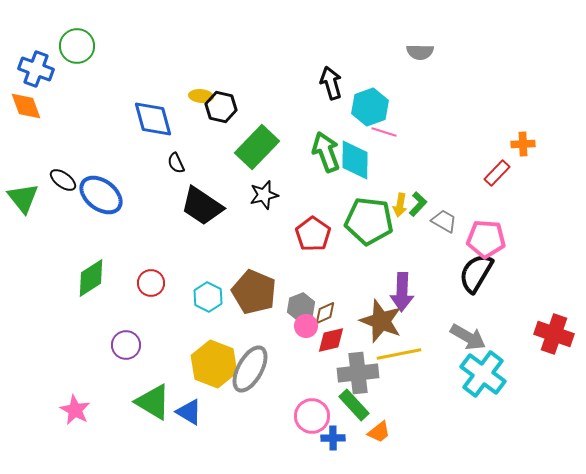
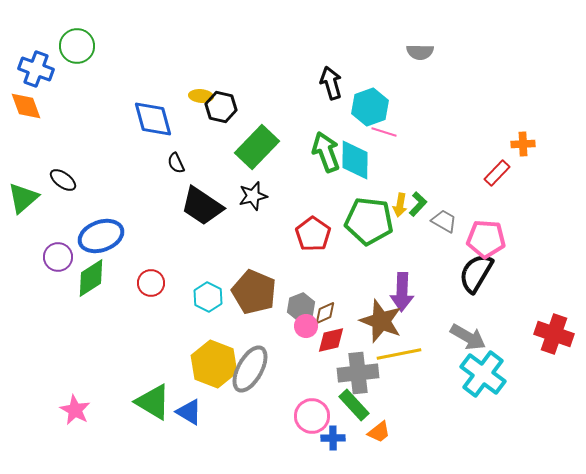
blue ellipse at (101, 195): moved 41 px down; rotated 57 degrees counterclockwise
black star at (264, 195): moved 11 px left, 1 px down
green triangle at (23, 198): rotated 28 degrees clockwise
purple circle at (126, 345): moved 68 px left, 88 px up
